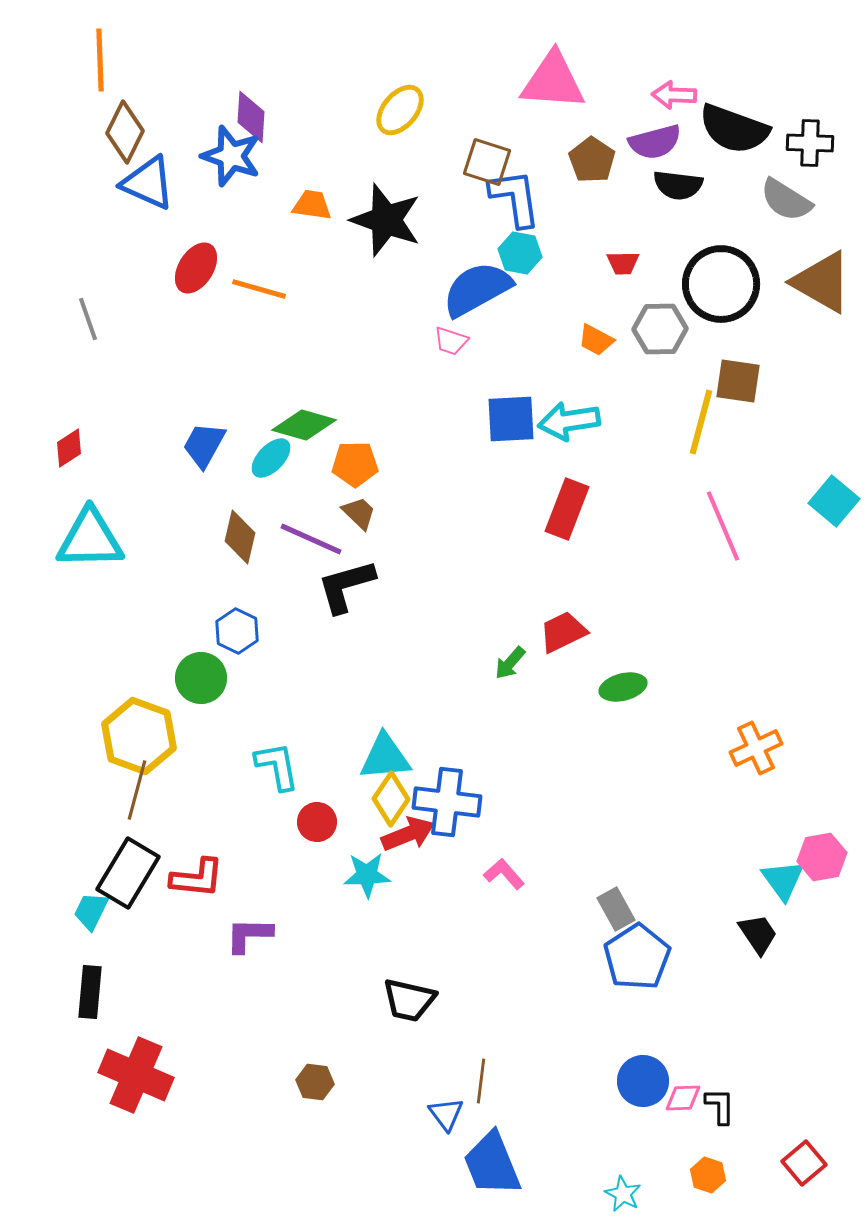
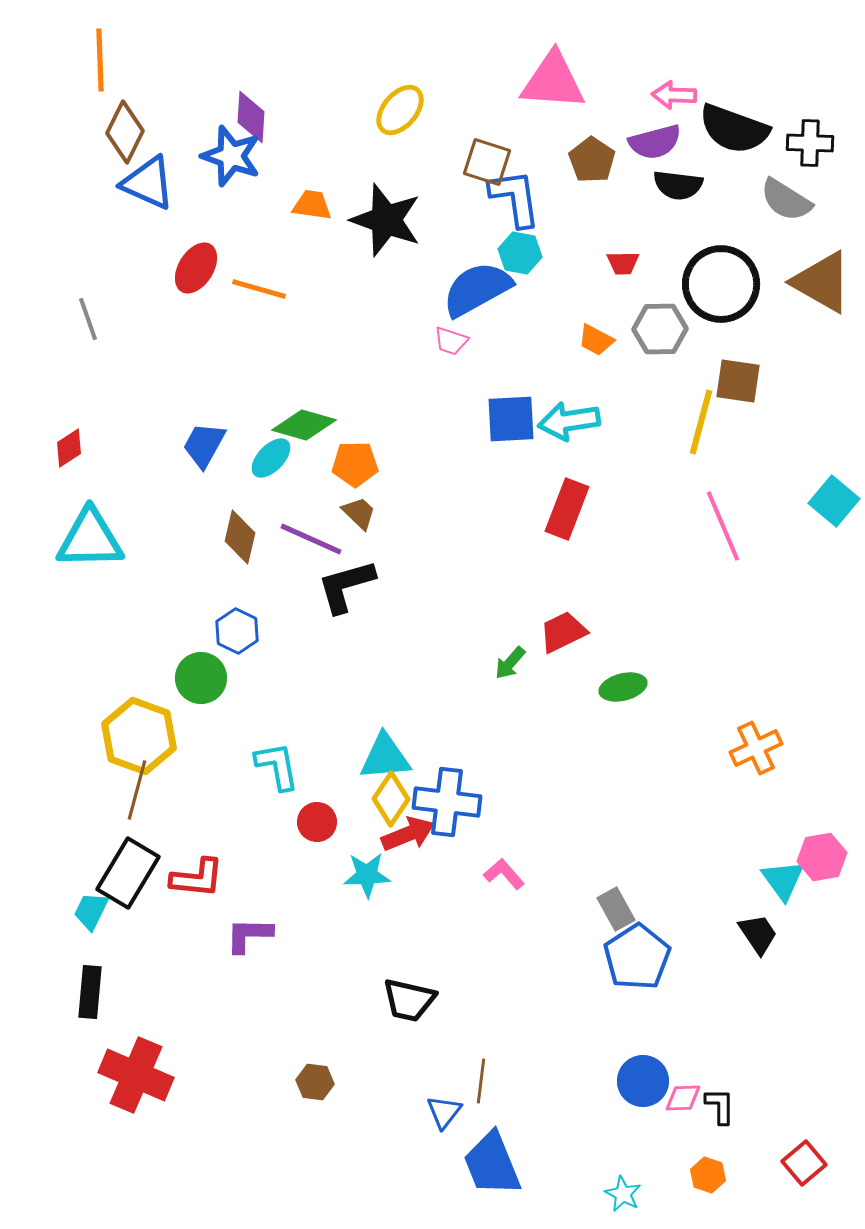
blue triangle at (446, 1114): moved 2 px left, 2 px up; rotated 15 degrees clockwise
